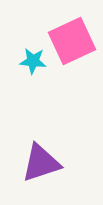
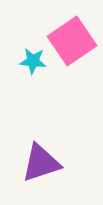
pink square: rotated 9 degrees counterclockwise
